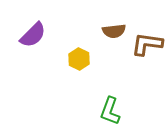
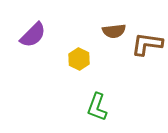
green L-shape: moved 13 px left, 4 px up
